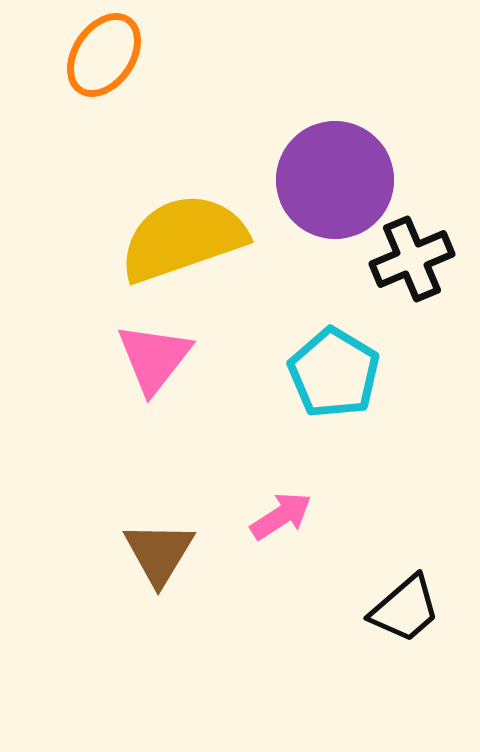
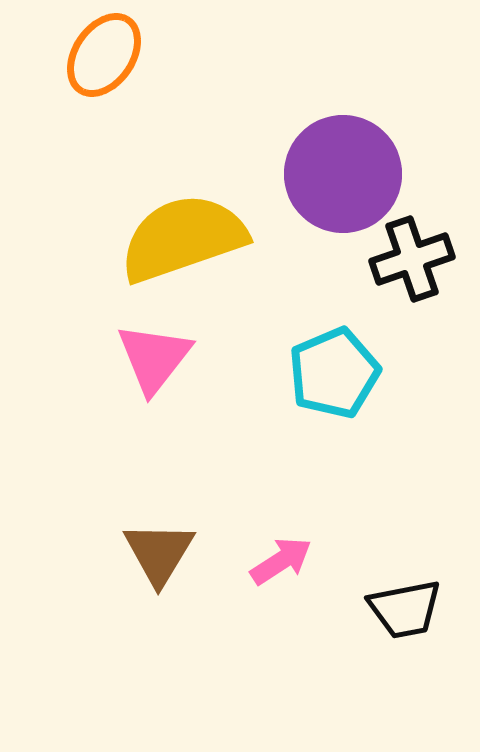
purple circle: moved 8 px right, 6 px up
black cross: rotated 4 degrees clockwise
cyan pentagon: rotated 18 degrees clockwise
pink arrow: moved 45 px down
black trapezoid: rotated 30 degrees clockwise
